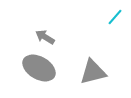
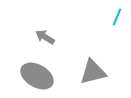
cyan line: moved 2 px right; rotated 18 degrees counterclockwise
gray ellipse: moved 2 px left, 8 px down
